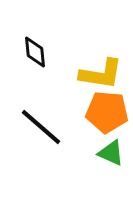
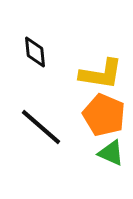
orange pentagon: moved 3 px left, 3 px down; rotated 18 degrees clockwise
